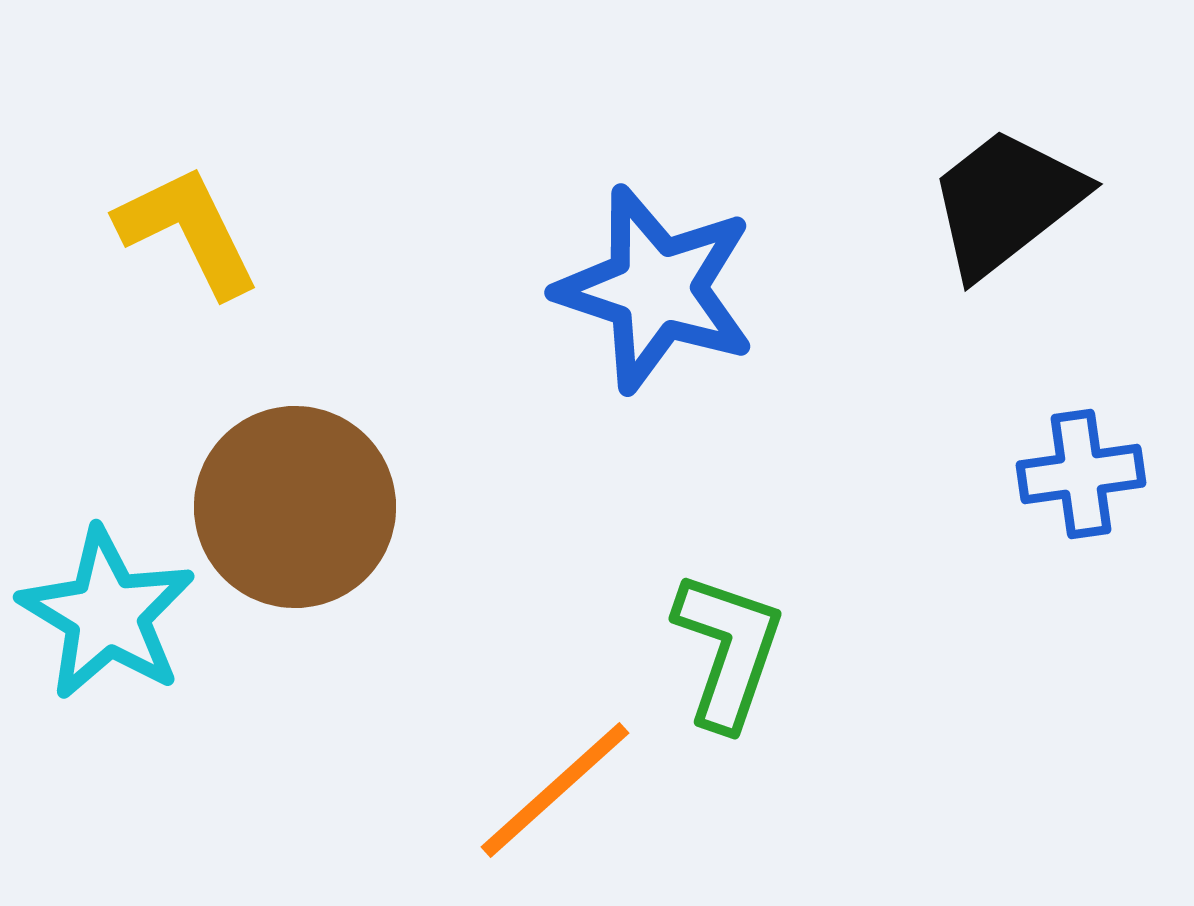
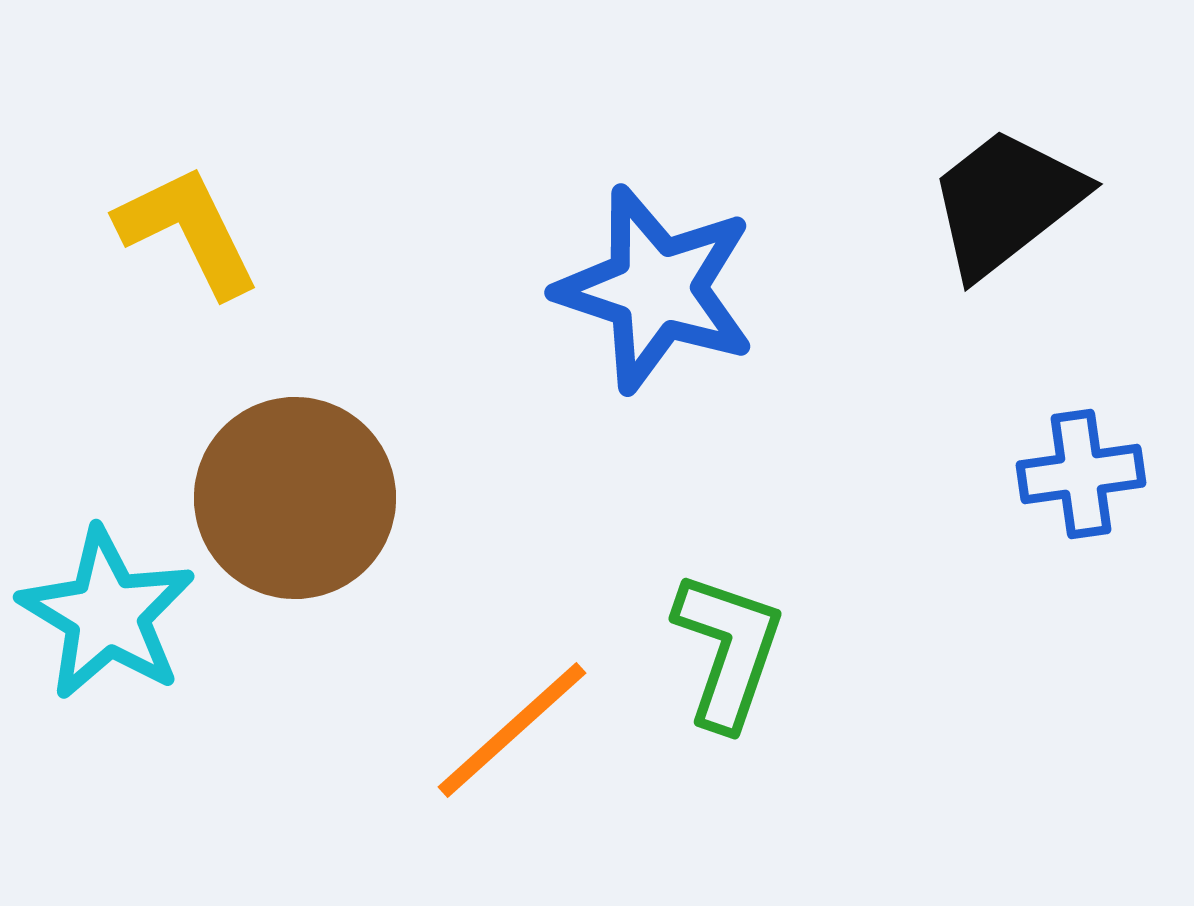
brown circle: moved 9 px up
orange line: moved 43 px left, 60 px up
